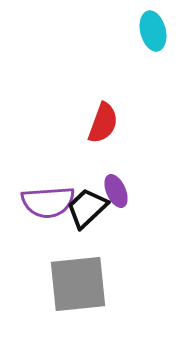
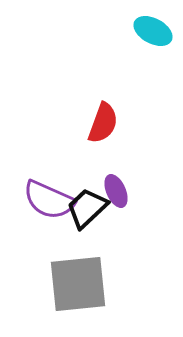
cyan ellipse: rotated 48 degrees counterclockwise
purple semicircle: moved 1 px right, 2 px up; rotated 28 degrees clockwise
